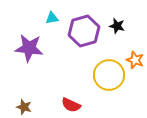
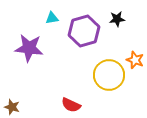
black star: moved 7 px up; rotated 21 degrees counterclockwise
brown star: moved 12 px left
